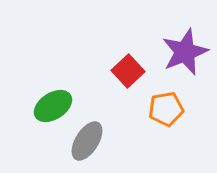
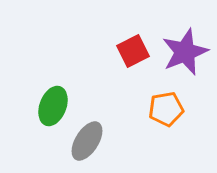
red square: moved 5 px right, 20 px up; rotated 16 degrees clockwise
green ellipse: rotated 36 degrees counterclockwise
